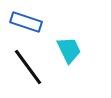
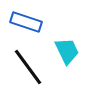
cyan trapezoid: moved 2 px left, 1 px down
